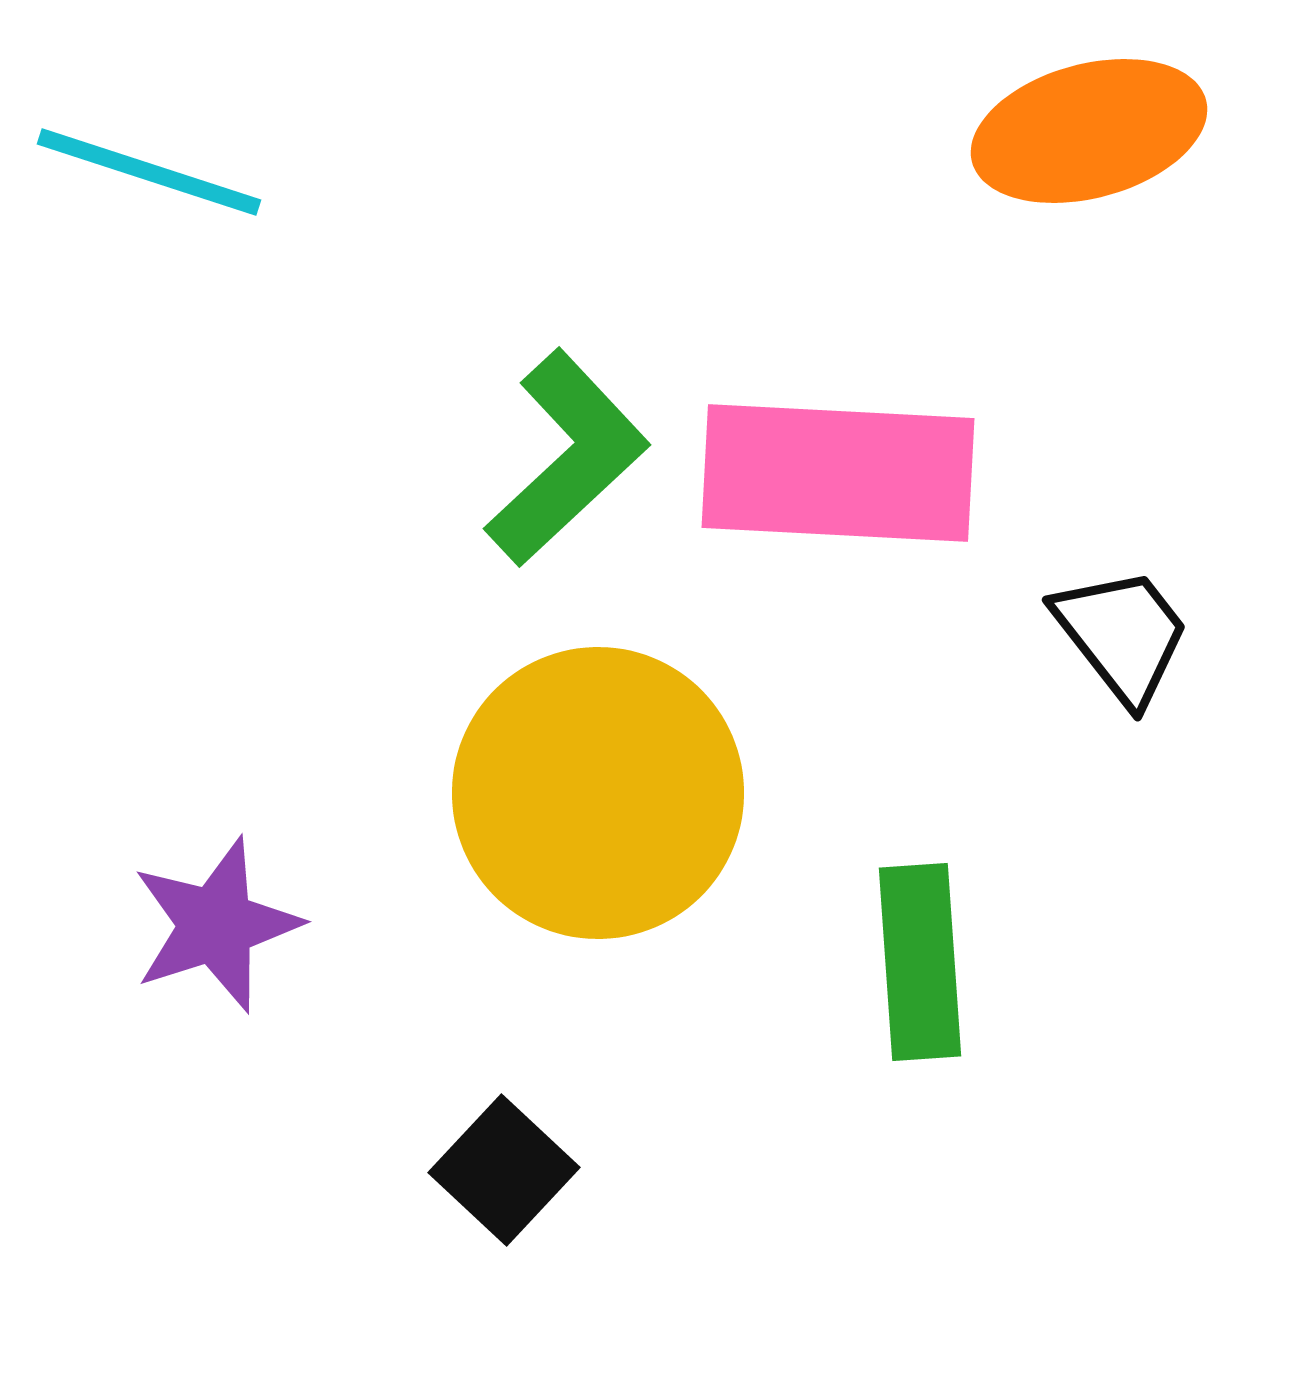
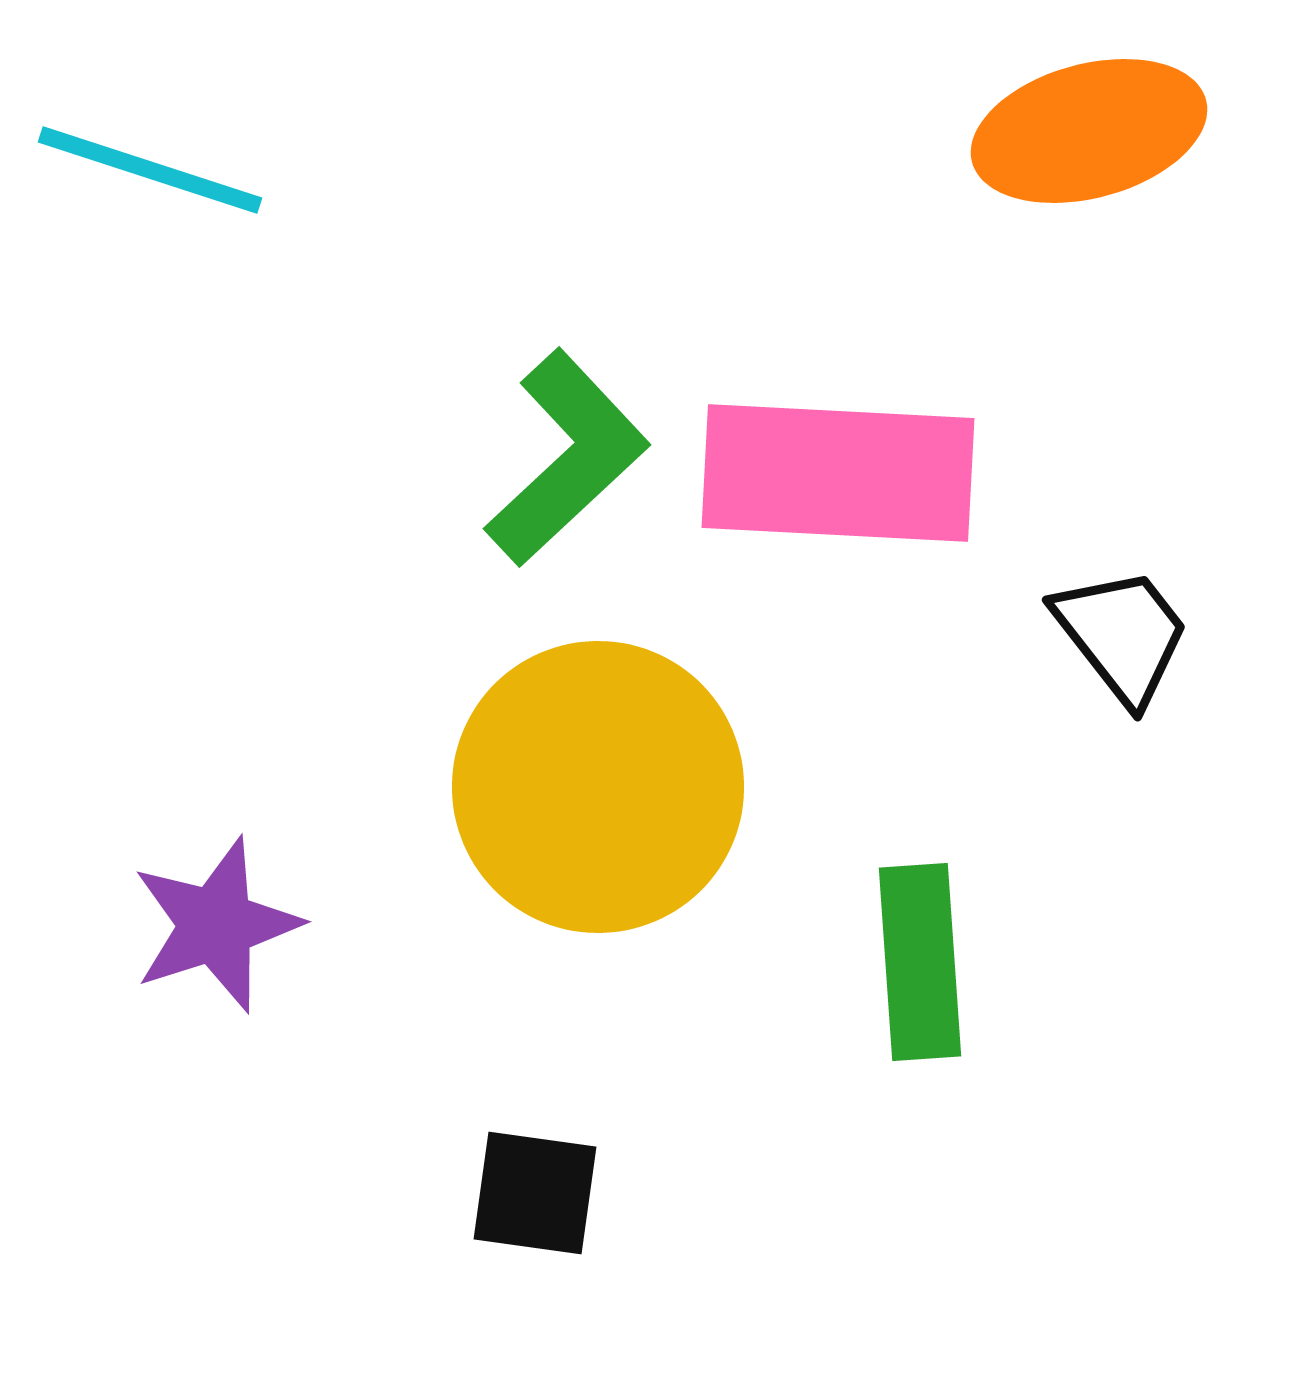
cyan line: moved 1 px right, 2 px up
yellow circle: moved 6 px up
black square: moved 31 px right, 23 px down; rotated 35 degrees counterclockwise
